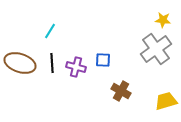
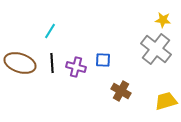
gray cross: rotated 16 degrees counterclockwise
